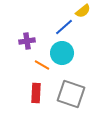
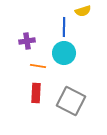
yellow semicircle: rotated 21 degrees clockwise
blue line: rotated 48 degrees counterclockwise
cyan circle: moved 2 px right
orange line: moved 4 px left, 1 px down; rotated 21 degrees counterclockwise
gray square: moved 7 px down; rotated 8 degrees clockwise
